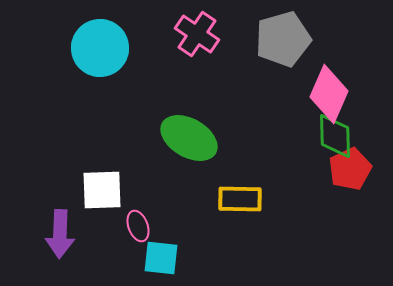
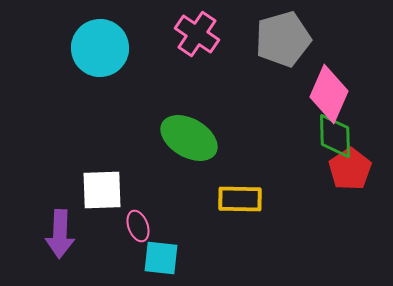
red pentagon: rotated 9 degrees counterclockwise
